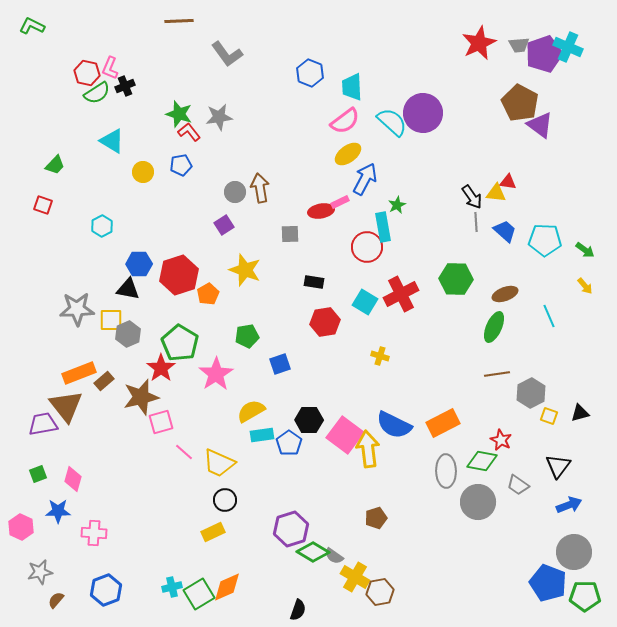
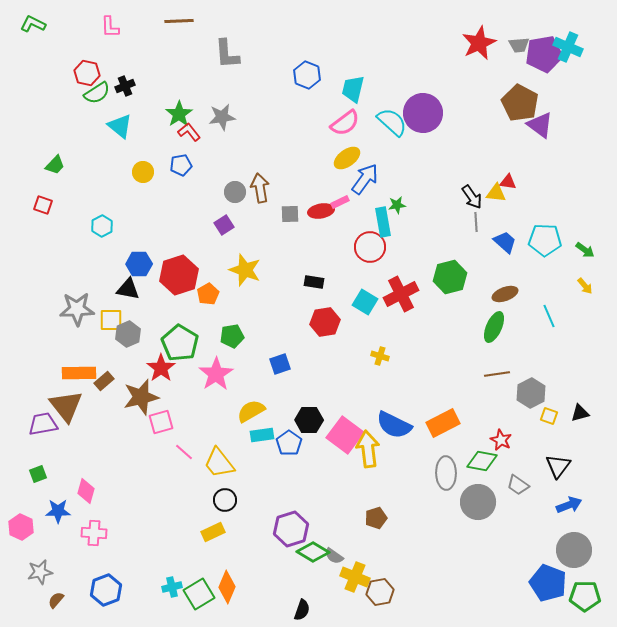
green L-shape at (32, 26): moved 1 px right, 2 px up
gray L-shape at (227, 54): rotated 32 degrees clockwise
purple pentagon at (544, 54): rotated 9 degrees clockwise
pink L-shape at (110, 68): moved 41 px up; rotated 25 degrees counterclockwise
blue hexagon at (310, 73): moved 3 px left, 2 px down
cyan trapezoid at (352, 87): moved 1 px right, 2 px down; rotated 16 degrees clockwise
green star at (179, 114): rotated 20 degrees clockwise
gray star at (219, 117): moved 3 px right
pink semicircle at (345, 121): moved 2 px down
cyan triangle at (112, 141): moved 8 px right, 15 px up; rotated 8 degrees clockwise
yellow ellipse at (348, 154): moved 1 px left, 4 px down
blue arrow at (365, 179): rotated 8 degrees clockwise
green star at (397, 205): rotated 18 degrees clockwise
cyan rectangle at (383, 227): moved 5 px up
blue trapezoid at (505, 231): moved 11 px down
gray square at (290, 234): moved 20 px up
red circle at (367, 247): moved 3 px right
green hexagon at (456, 279): moved 6 px left, 2 px up; rotated 16 degrees counterclockwise
green pentagon at (247, 336): moved 15 px left
orange rectangle at (79, 373): rotated 20 degrees clockwise
yellow trapezoid at (219, 463): rotated 28 degrees clockwise
gray ellipse at (446, 471): moved 2 px down
pink diamond at (73, 479): moved 13 px right, 12 px down
gray circle at (574, 552): moved 2 px up
yellow cross at (355, 577): rotated 8 degrees counterclockwise
orange diamond at (227, 587): rotated 44 degrees counterclockwise
black semicircle at (298, 610): moved 4 px right
